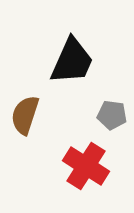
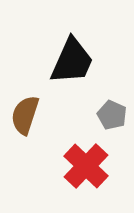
gray pentagon: rotated 16 degrees clockwise
red cross: rotated 12 degrees clockwise
